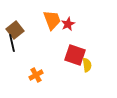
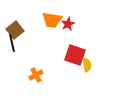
orange trapezoid: rotated 120 degrees clockwise
